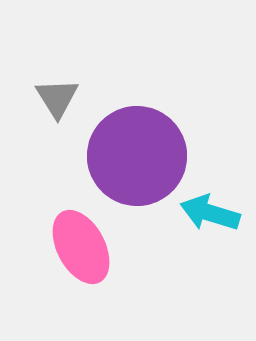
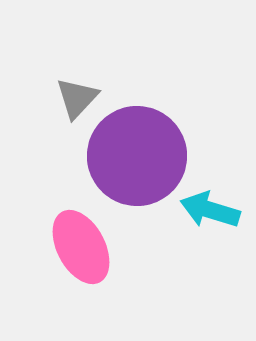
gray triangle: moved 20 px right; rotated 15 degrees clockwise
cyan arrow: moved 3 px up
